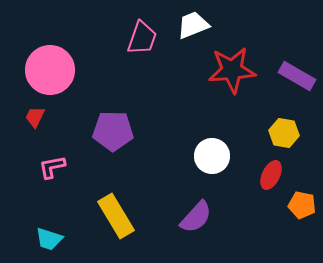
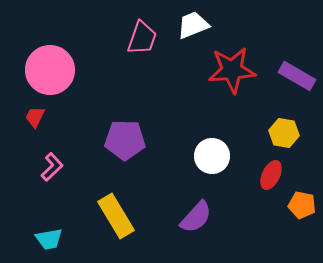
purple pentagon: moved 12 px right, 9 px down
pink L-shape: rotated 148 degrees clockwise
cyan trapezoid: rotated 28 degrees counterclockwise
